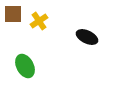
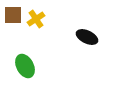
brown square: moved 1 px down
yellow cross: moved 3 px left, 2 px up
